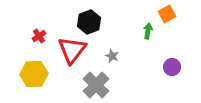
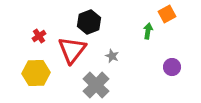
yellow hexagon: moved 2 px right, 1 px up
